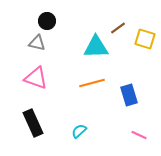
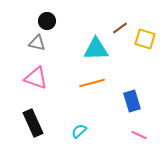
brown line: moved 2 px right
cyan triangle: moved 2 px down
blue rectangle: moved 3 px right, 6 px down
